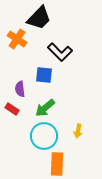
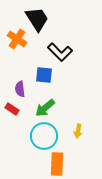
black trapezoid: moved 2 px left, 1 px down; rotated 76 degrees counterclockwise
